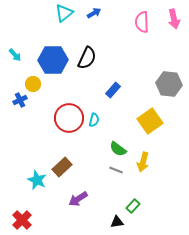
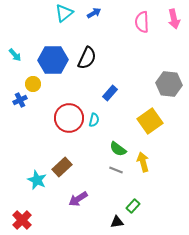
blue rectangle: moved 3 px left, 3 px down
yellow arrow: rotated 150 degrees clockwise
